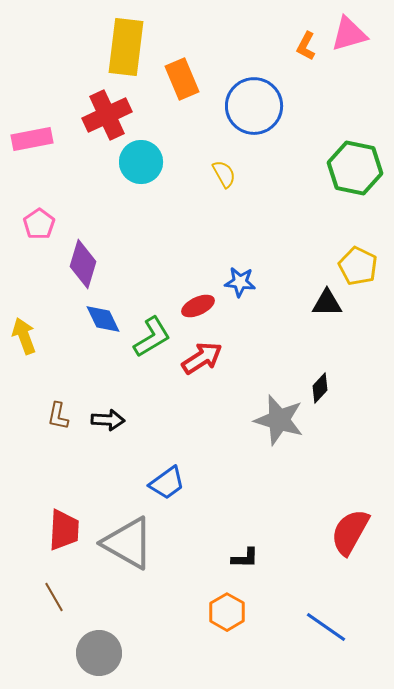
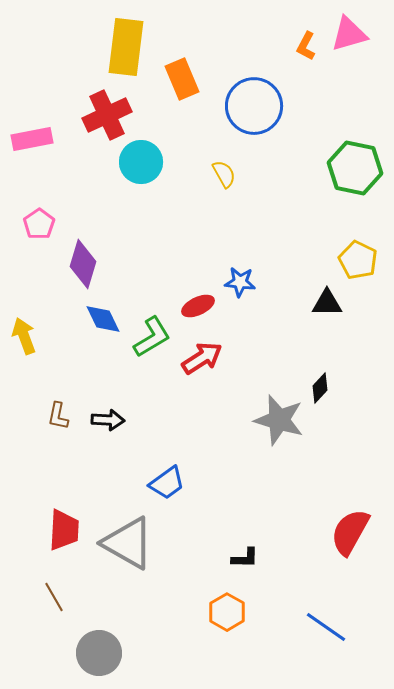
yellow pentagon: moved 6 px up
